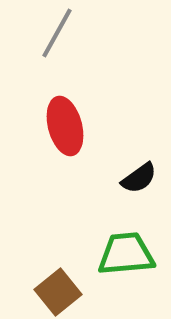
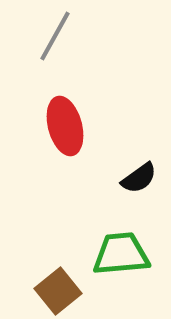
gray line: moved 2 px left, 3 px down
green trapezoid: moved 5 px left
brown square: moved 1 px up
